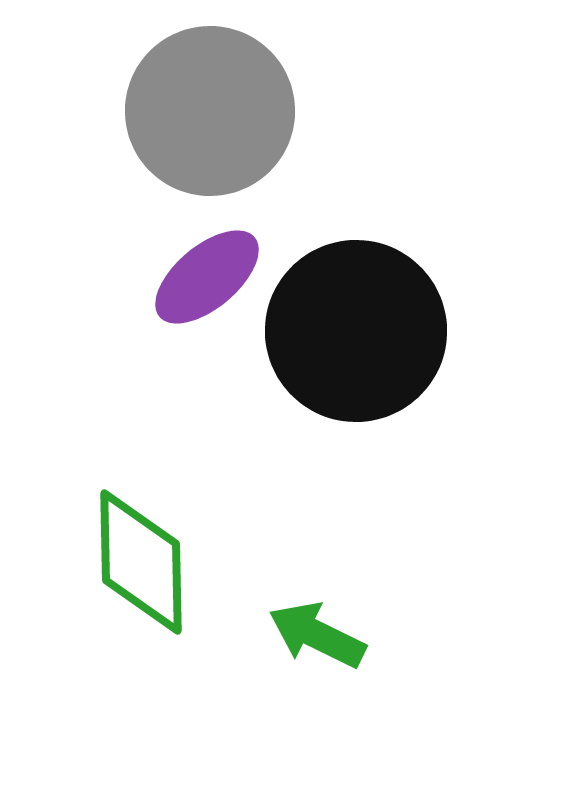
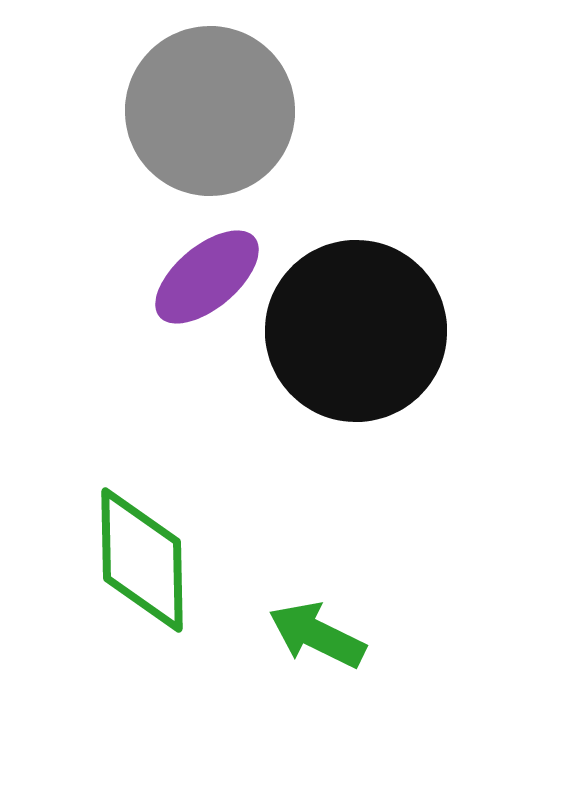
green diamond: moved 1 px right, 2 px up
